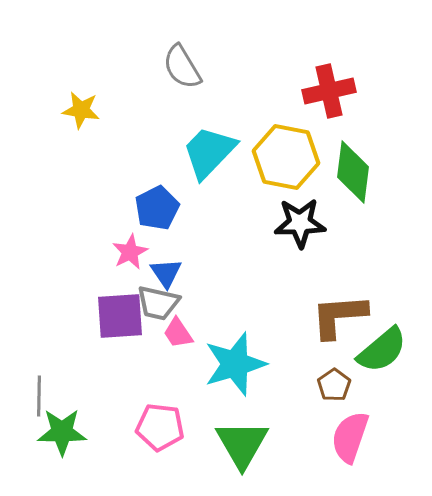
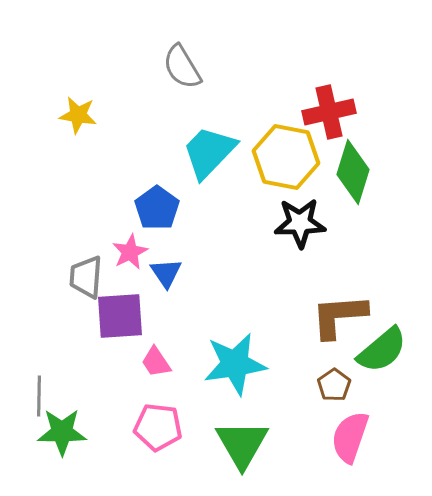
red cross: moved 21 px down
yellow star: moved 3 px left, 5 px down
green diamond: rotated 10 degrees clockwise
blue pentagon: rotated 9 degrees counterclockwise
gray trapezoid: moved 72 px left, 26 px up; rotated 81 degrees clockwise
pink trapezoid: moved 22 px left, 29 px down
cyan star: rotated 8 degrees clockwise
pink pentagon: moved 2 px left
